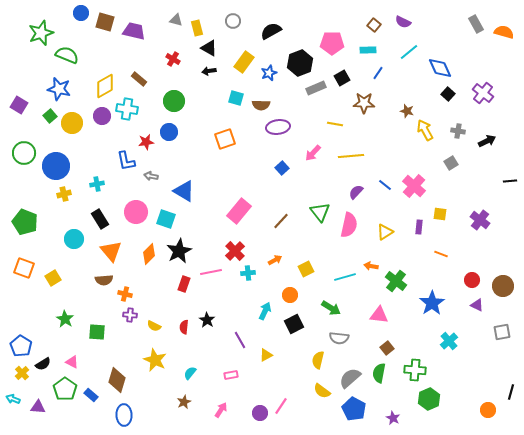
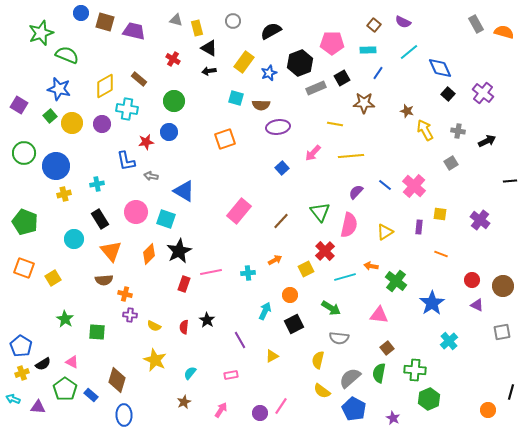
purple circle at (102, 116): moved 8 px down
red cross at (235, 251): moved 90 px right
yellow triangle at (266, 355): moved 6 px right, 1 px down
yellow cross at (22, 373): rotated 24 degrees clockwise
